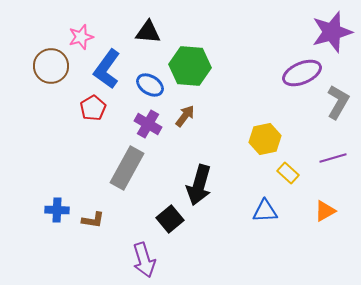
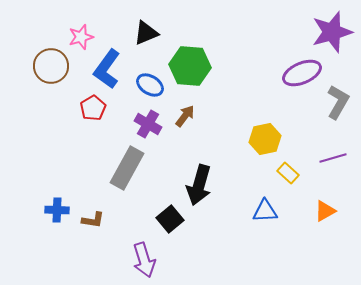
black triangle: moved 2 px left, 1 px down; rotated 28 degrees counterclockwise
